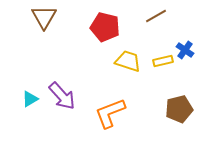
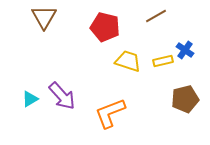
brown pentagon: moved 6 px right, 10 px up
